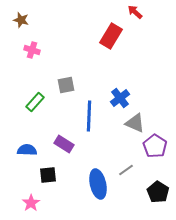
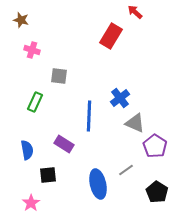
gray square: moved 7 px left, 9 px up; rotated 18 degrees clockwise
green rectangle: rotated 18 degrees counterclockwise
blue semicircle: rotated 78 degrees clockwise
black pentagon: moved 1 px left
